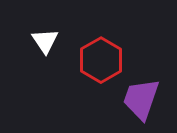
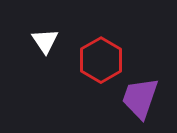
purple trapezoid: moved 1 px left, 1 px up
